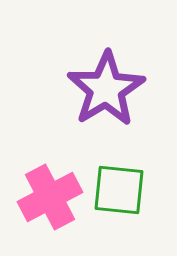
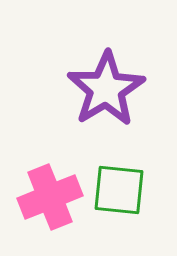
pink cross: rotated 6 degrees clockwise
